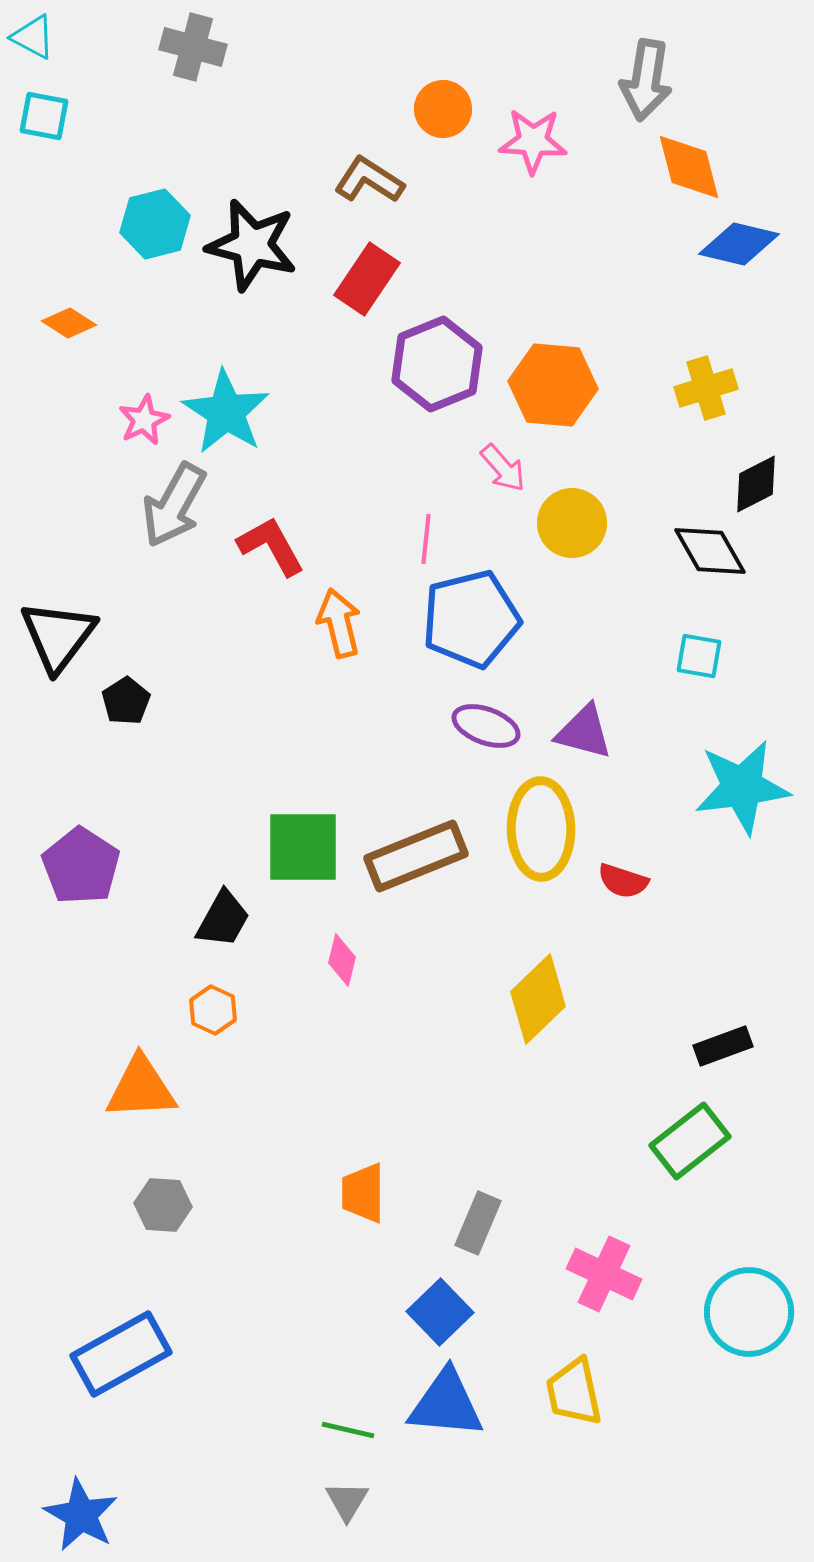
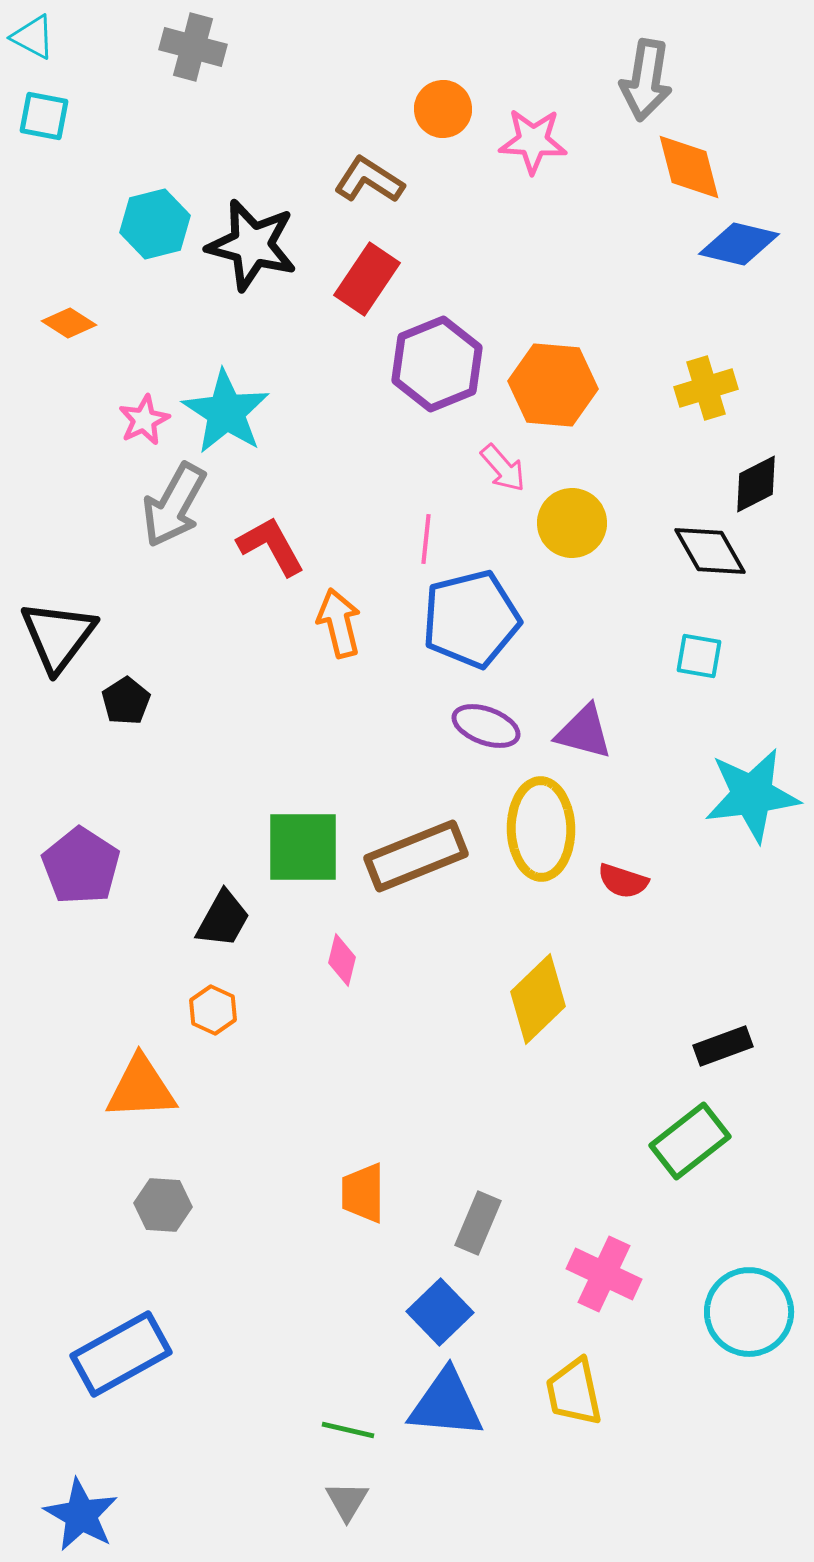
cyan star at (742, 787): moved 10 px right, 8 px down
